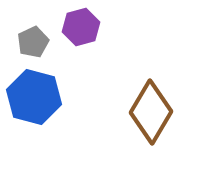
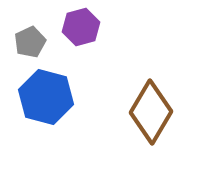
gray pentagon: moved 3 px left
blue hexagon: moved 12 px right
